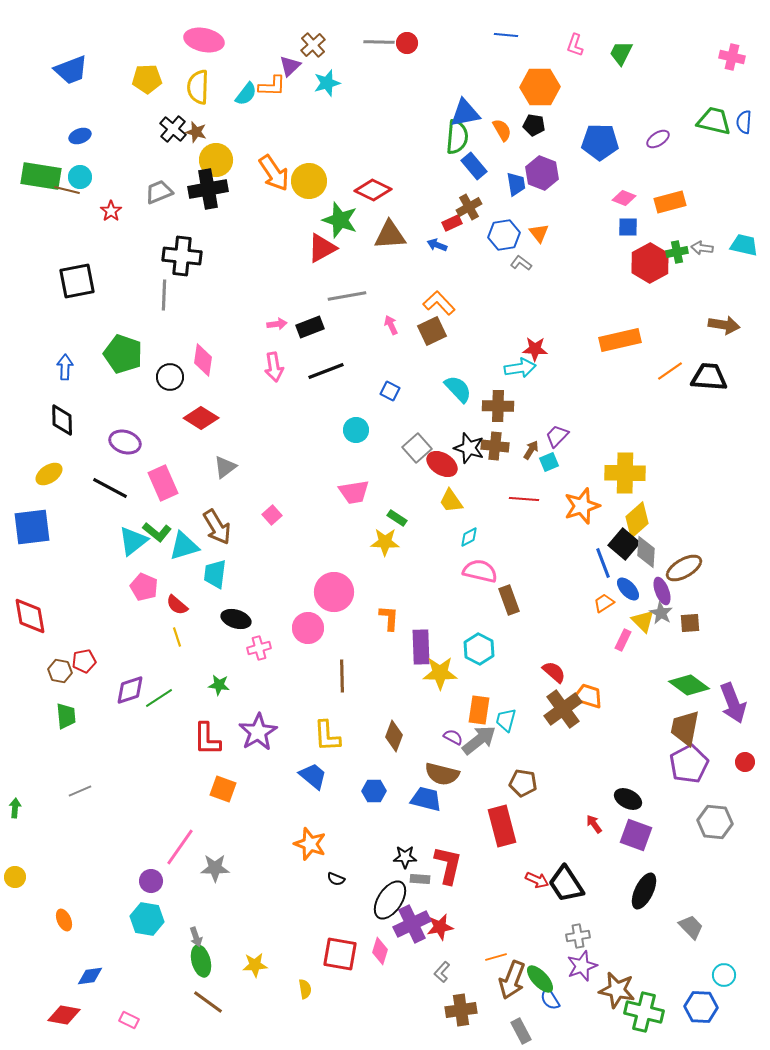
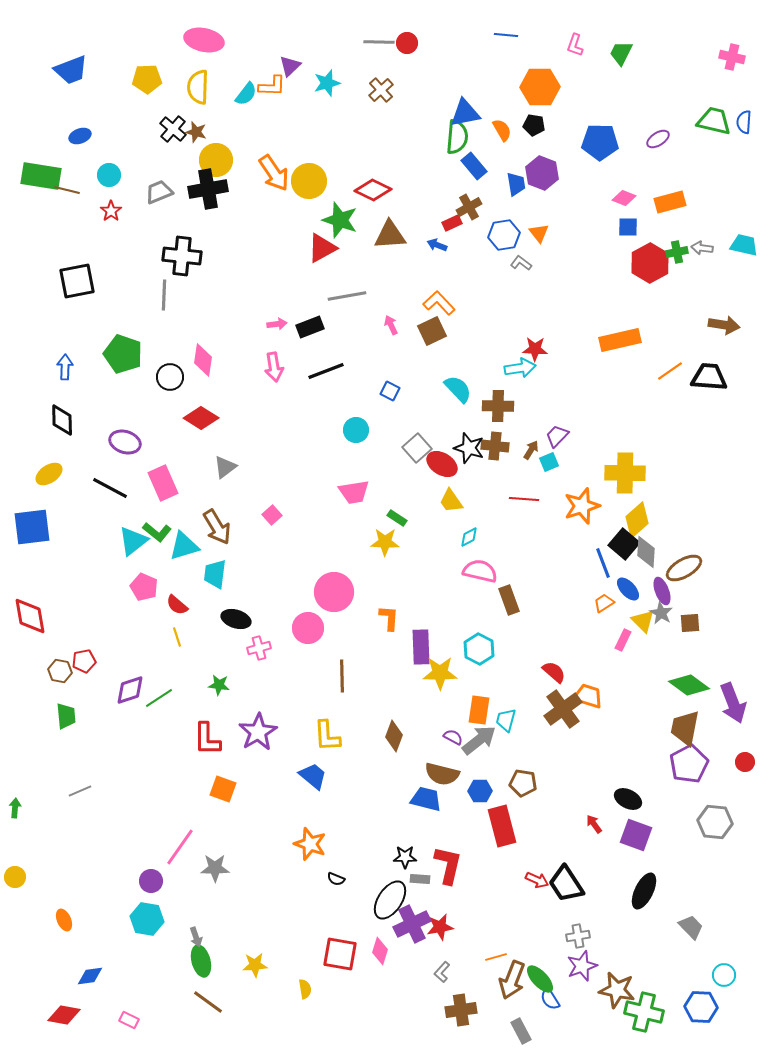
brown cross at (313, 45): moved 68 px right, 45 px down
cyan circle at (80, 177): moved 29 px right, 2 px up
blue hexagon at (374, 791): moved 106 px right
